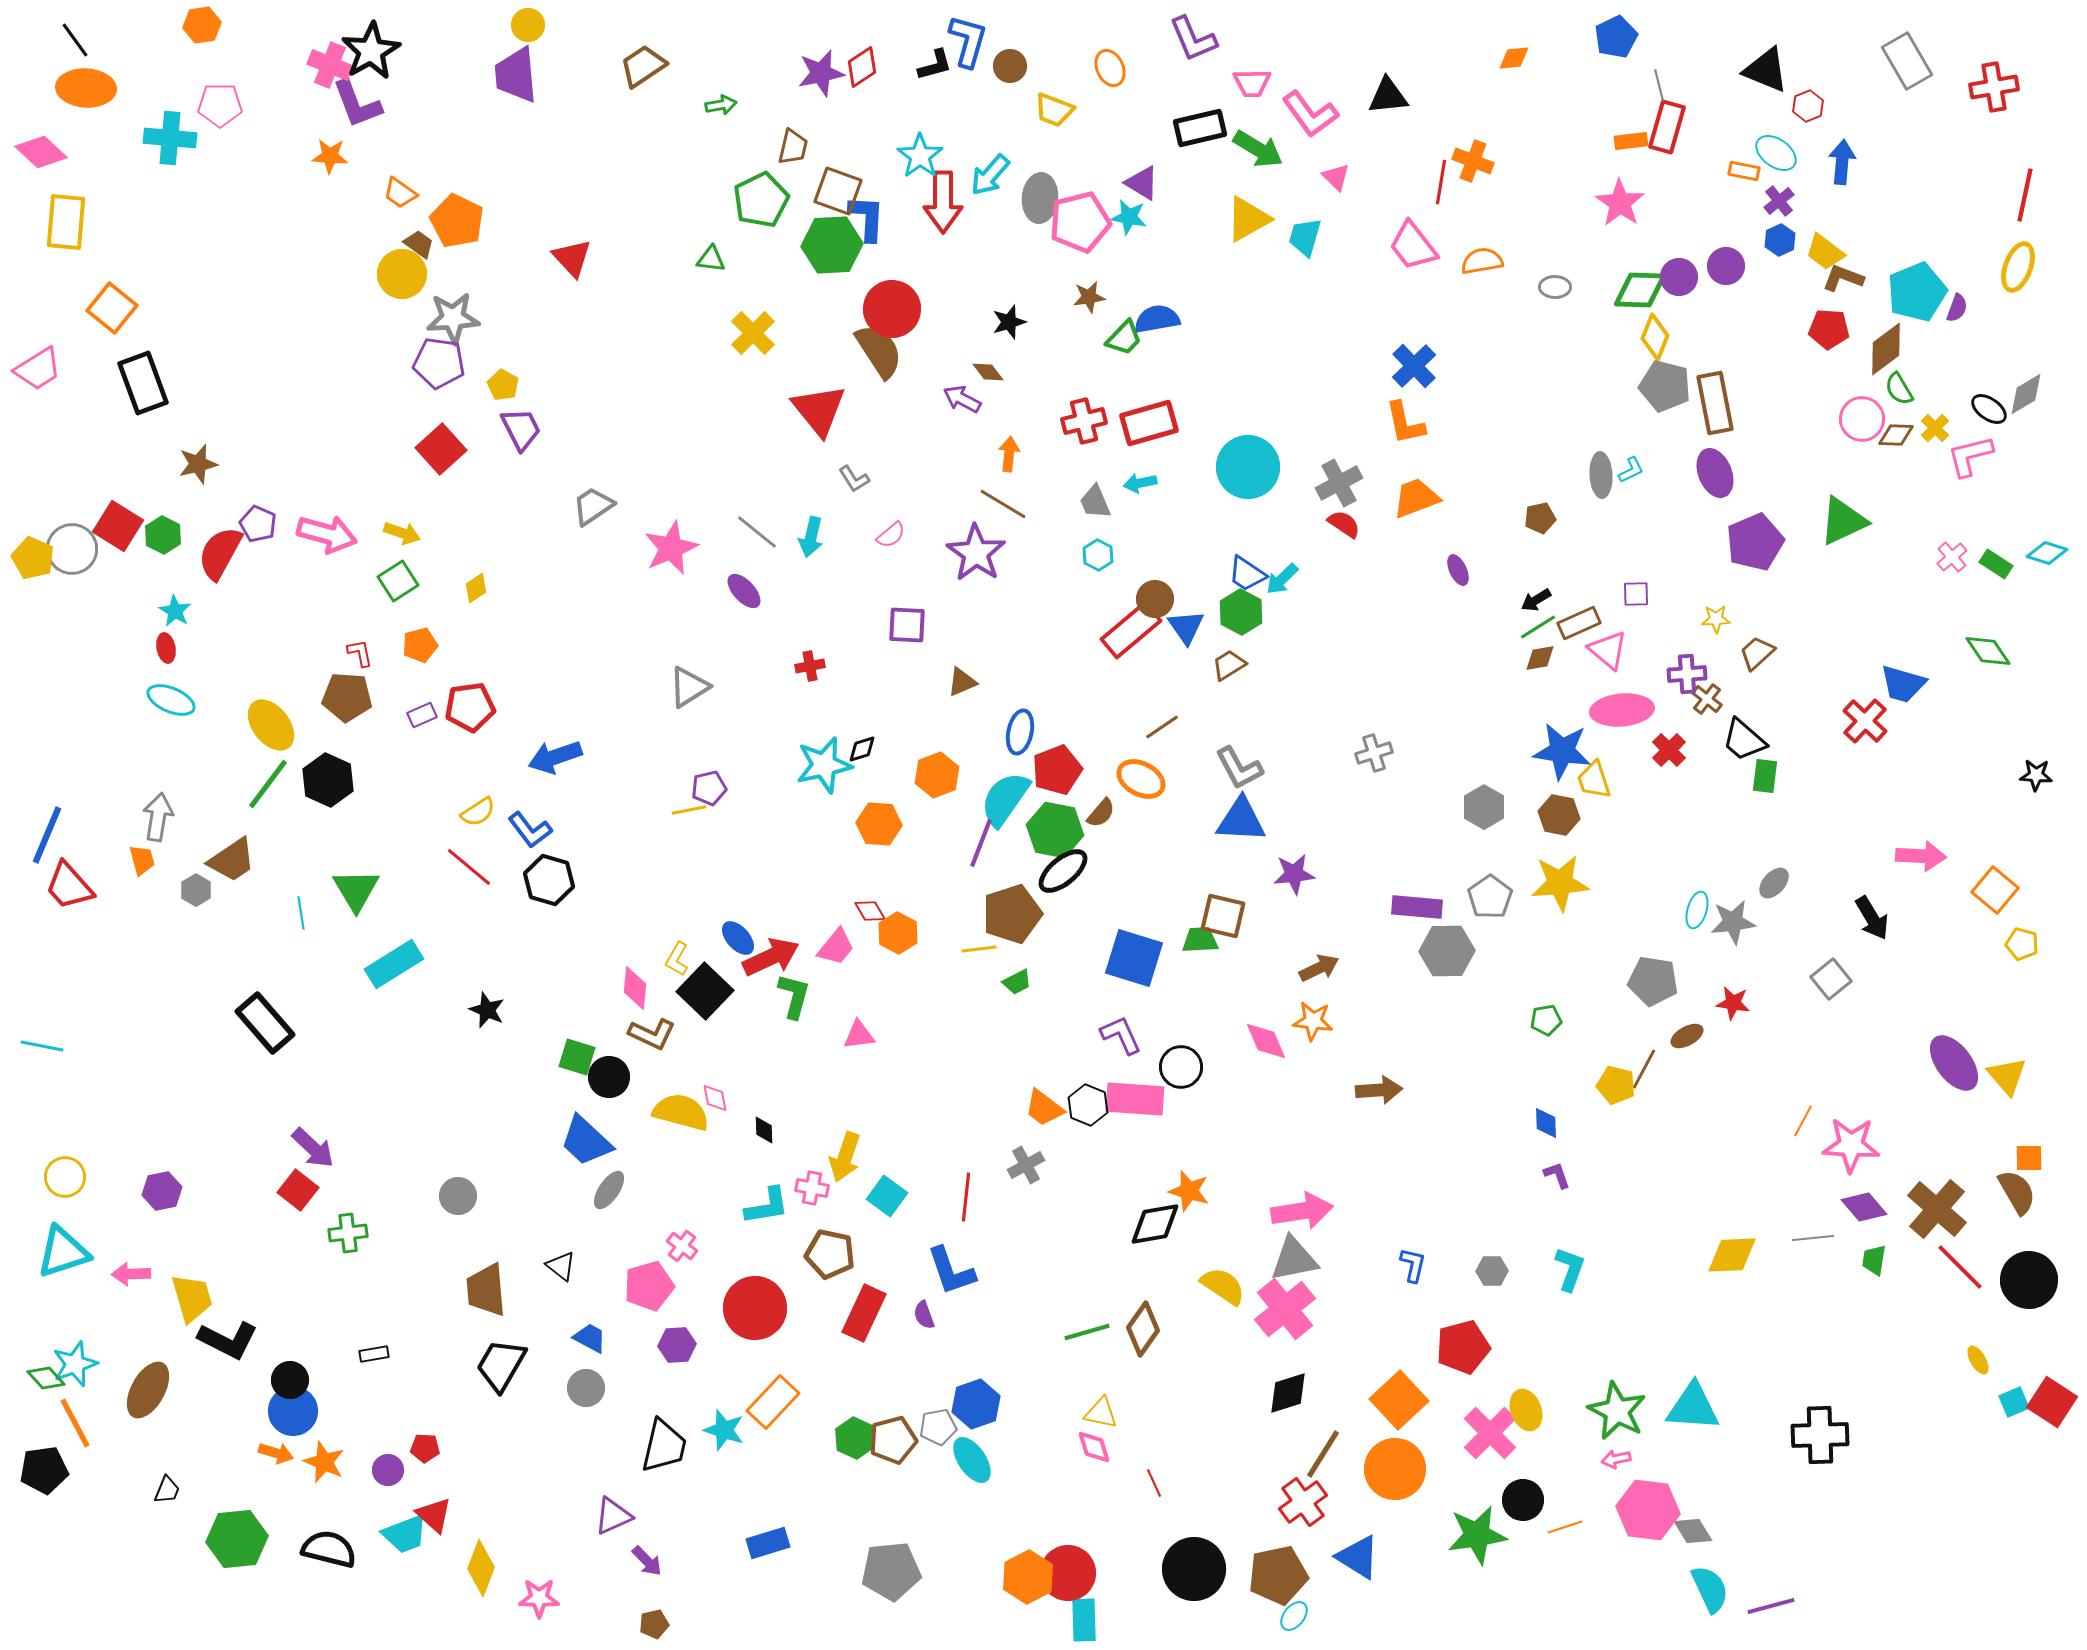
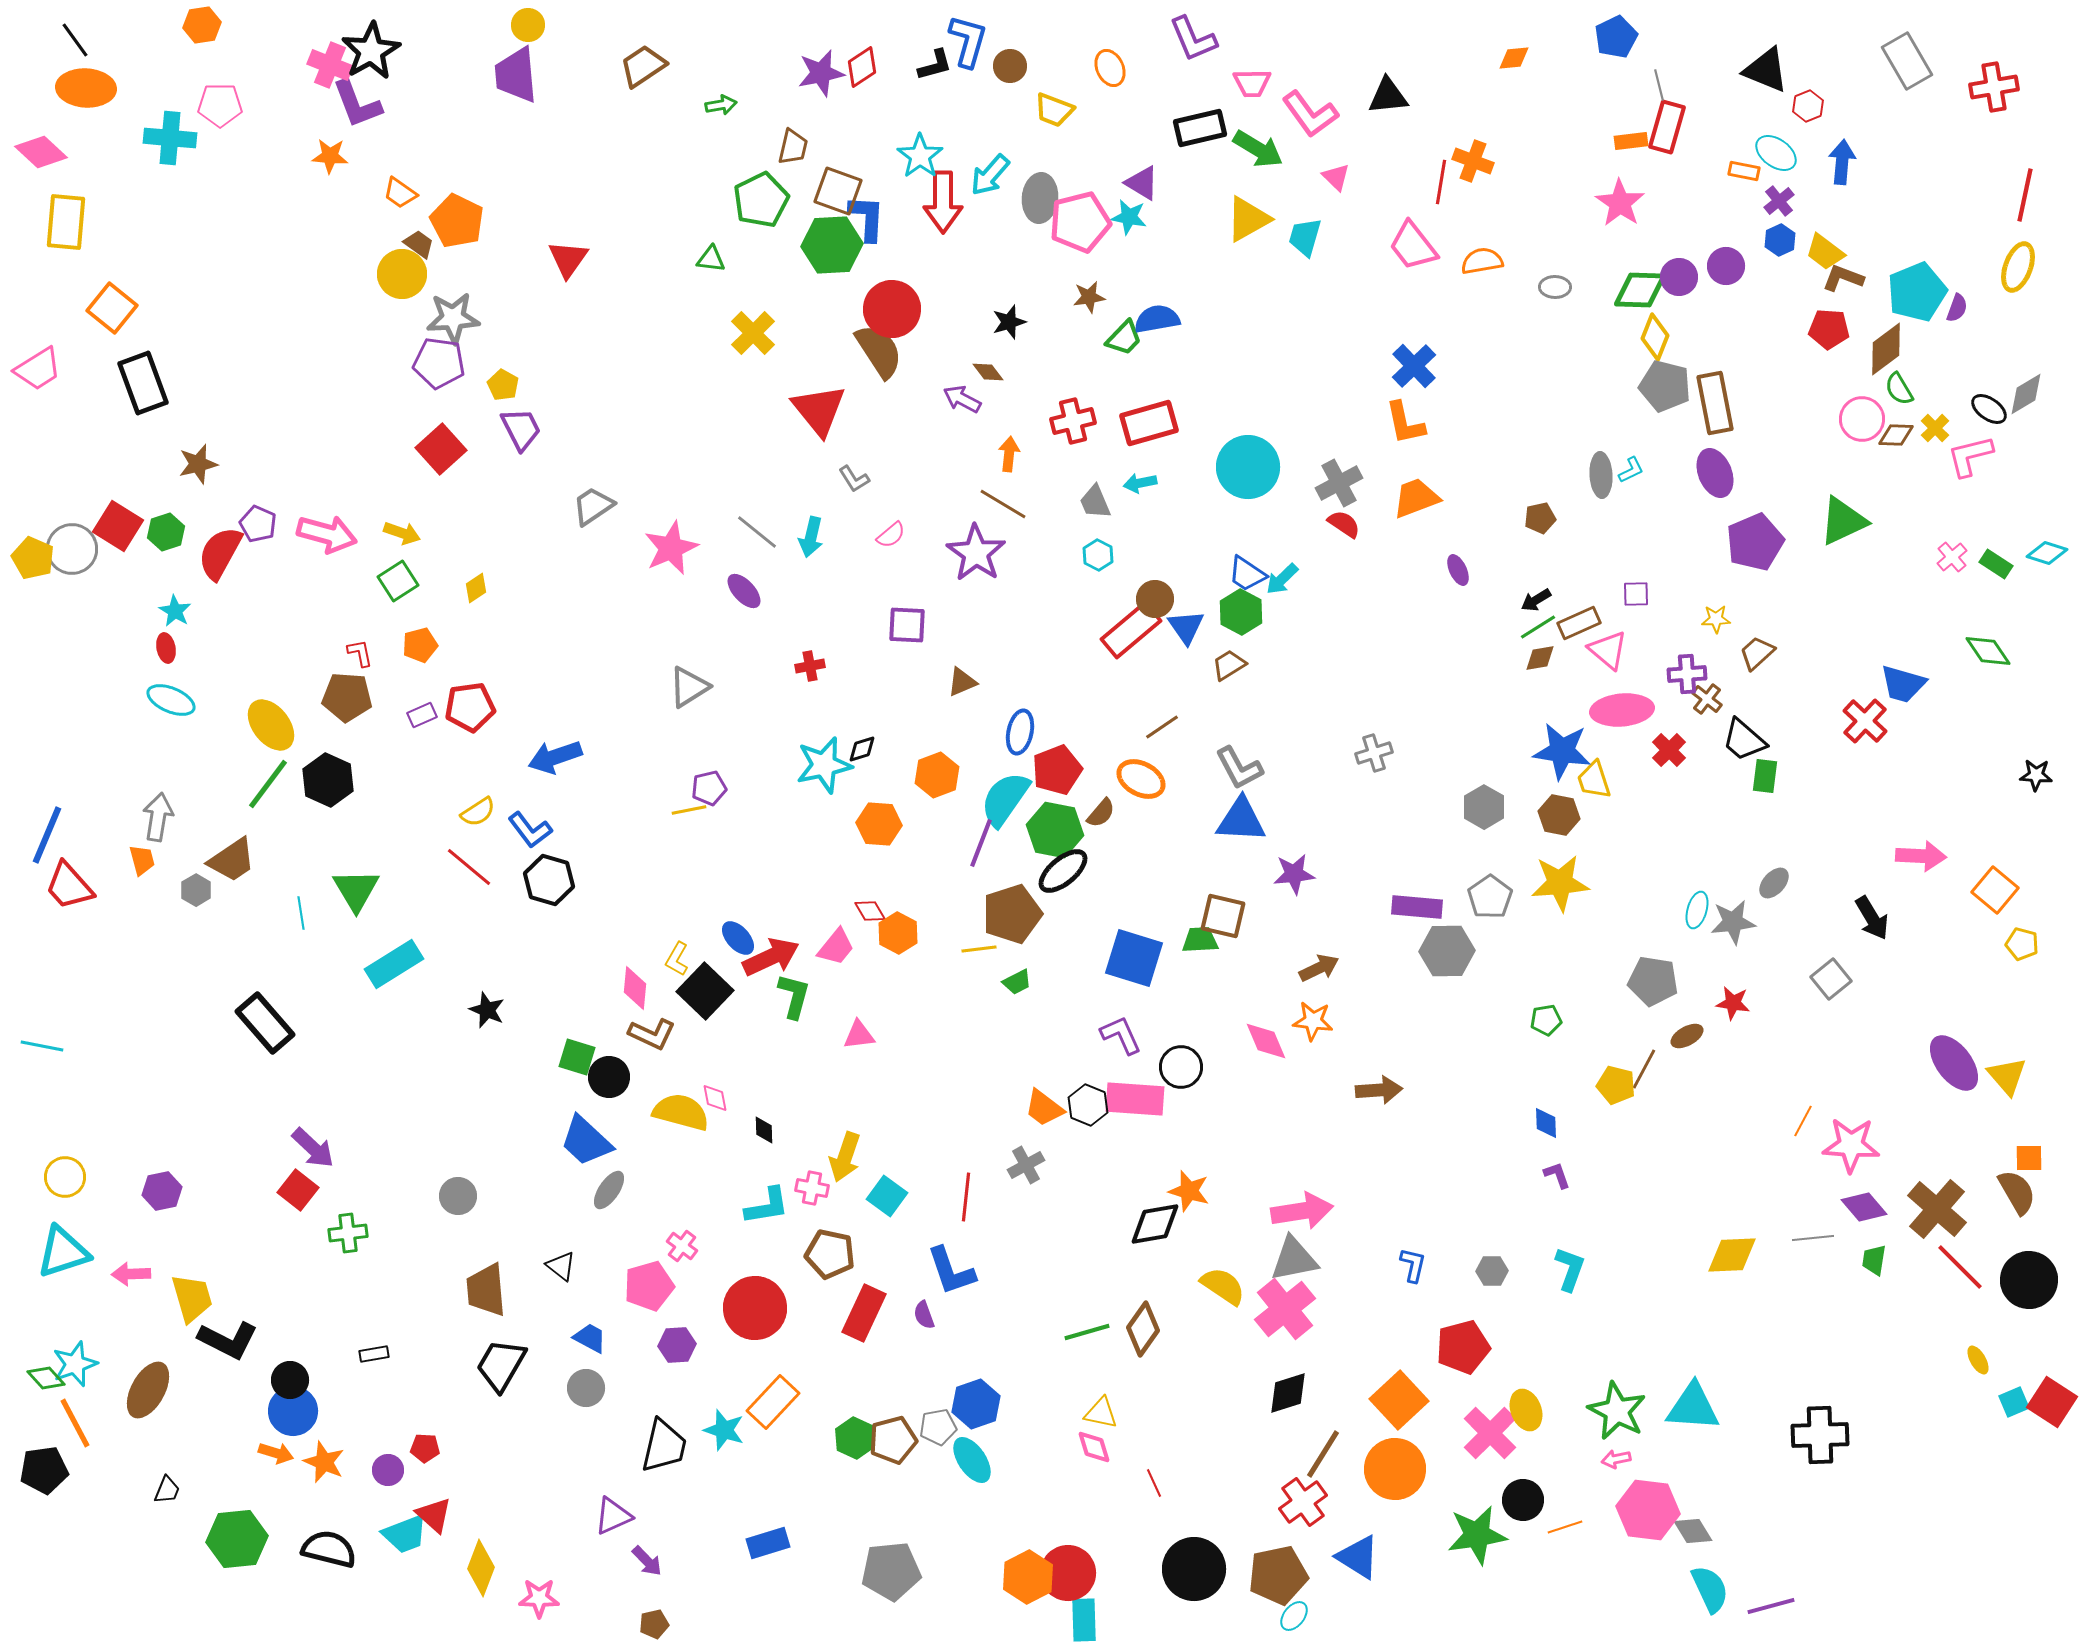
red triangle at (572, 258): moved 4 px left, 1 px down; rotated 18 degrees clockwise
red cross at (1084, 421): moved 11 px left
green hexagon at (163, 535): moved 3 px right, 3 px up; rotated 15 degrees clockwise
